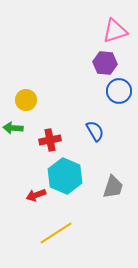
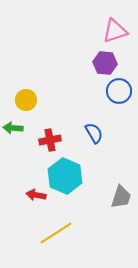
blue semicircle: moved 1 px left, 2 px down
gray trapezoid: moved 8 px right, 10 px down
red arrow: rotated 30 degrees clockwise
